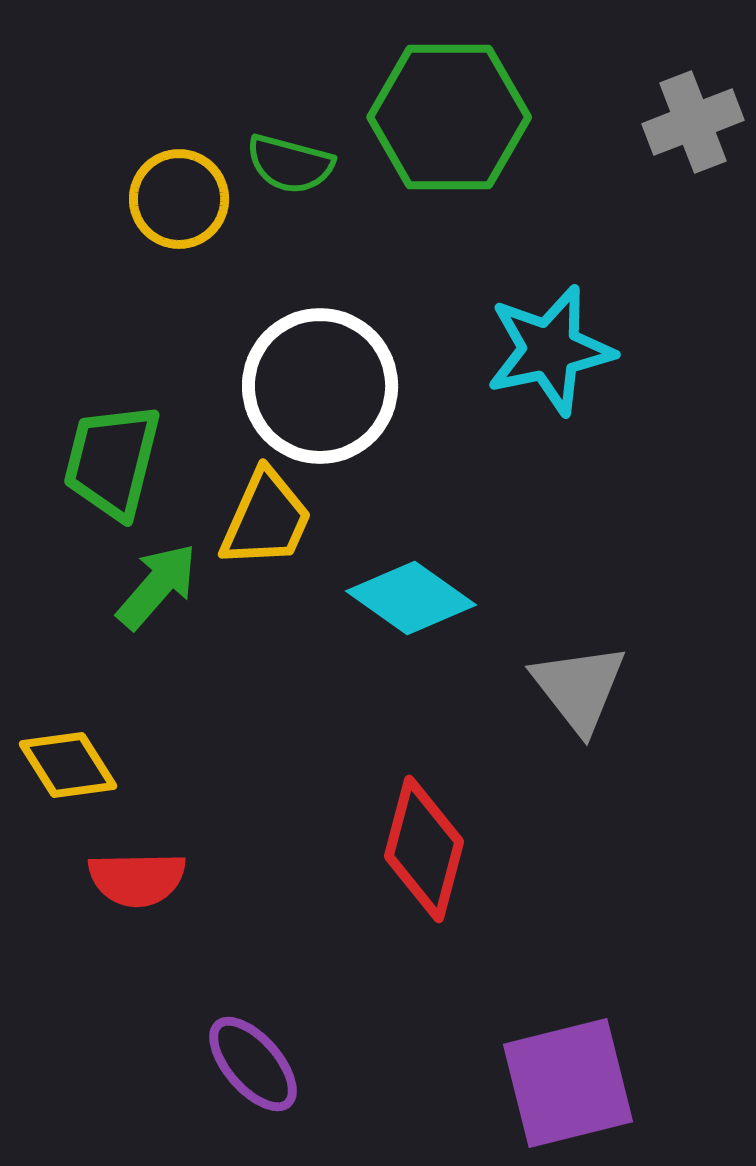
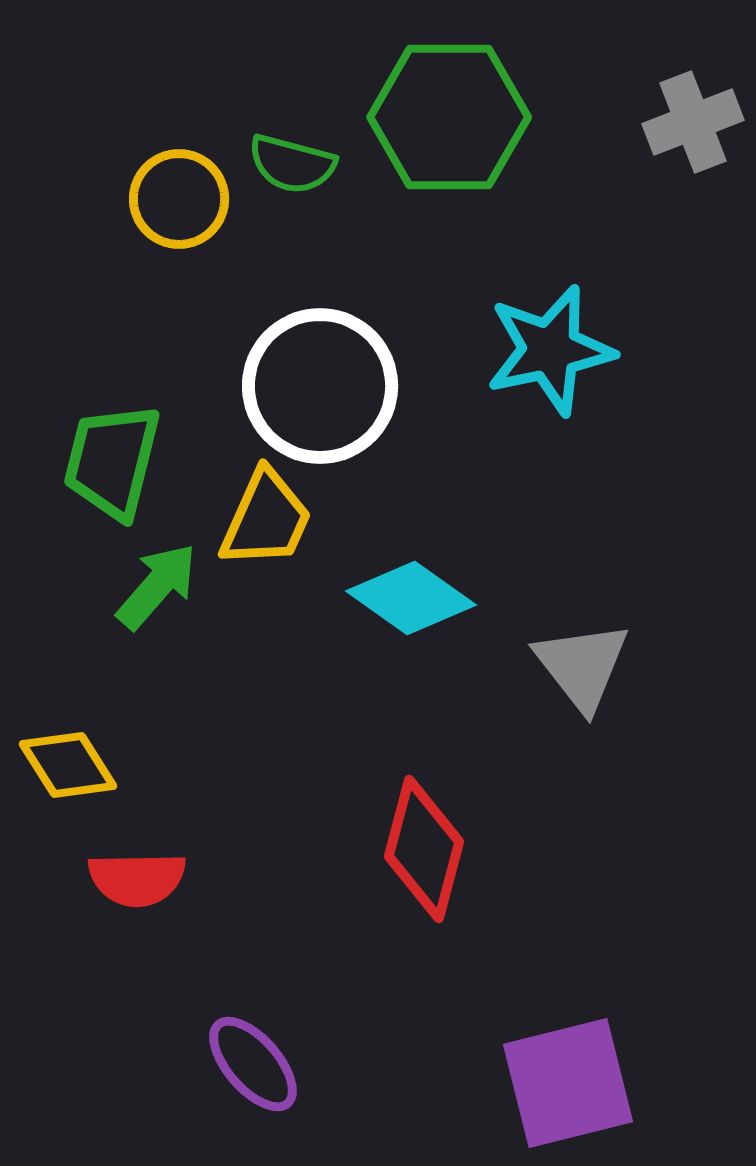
green semicircle: moved 2 px right
gray triangle: moved 3 px right, 22 px up
